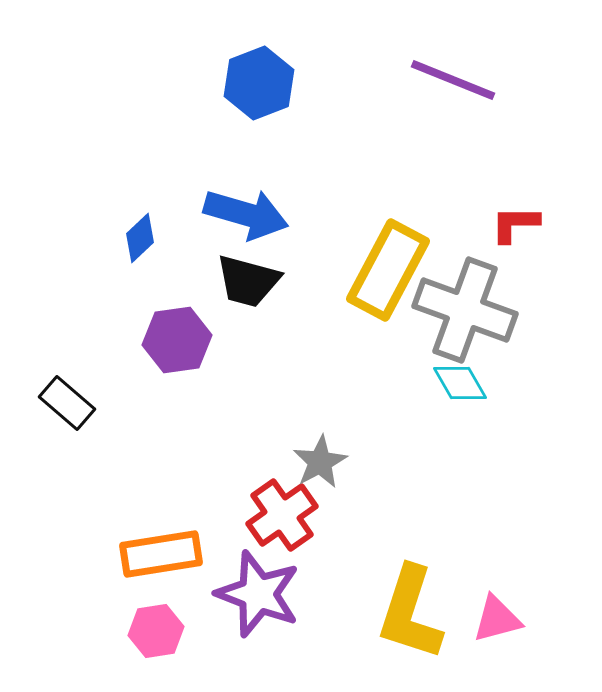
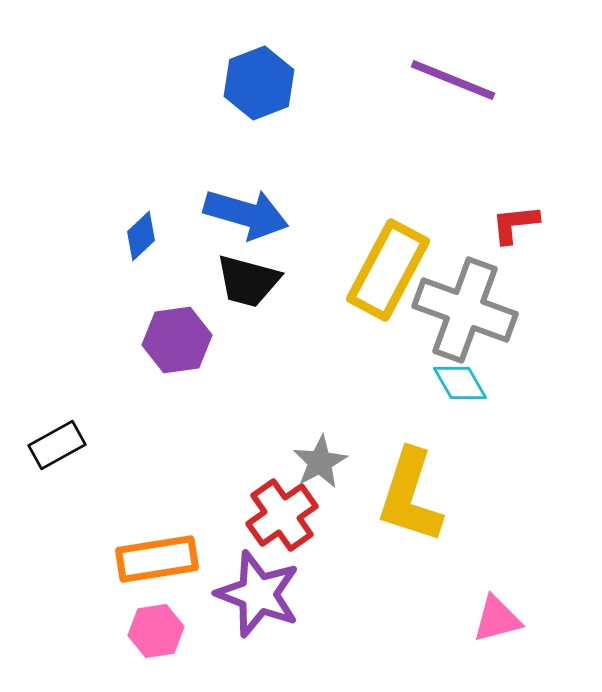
red L-shape: rotated 6 degrees counterclockwise
blue diamond: moved 1 px right, 2 px up
black rectangle: moved 10 px left, 42 px down; rotated 70 degrees counterclockwise
orange rectangle: moved 4 px left, 5 px down
yellow L-shape: moved 117 px up
